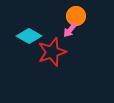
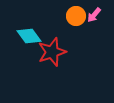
pink arrow: moved 24 px right, 15 px up
cyan diamond: rotated 25 degrees clockwise
